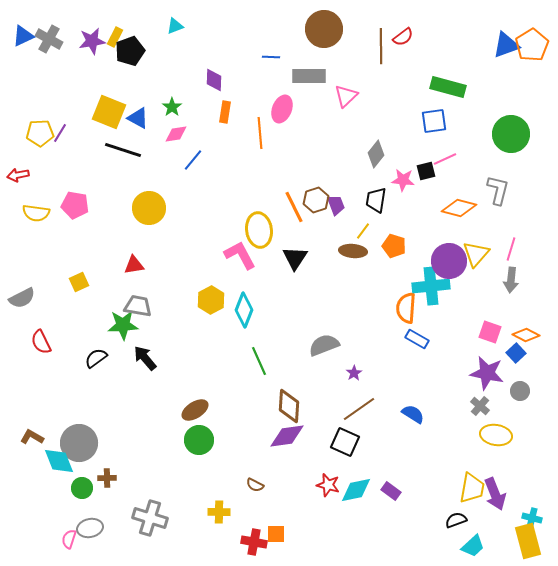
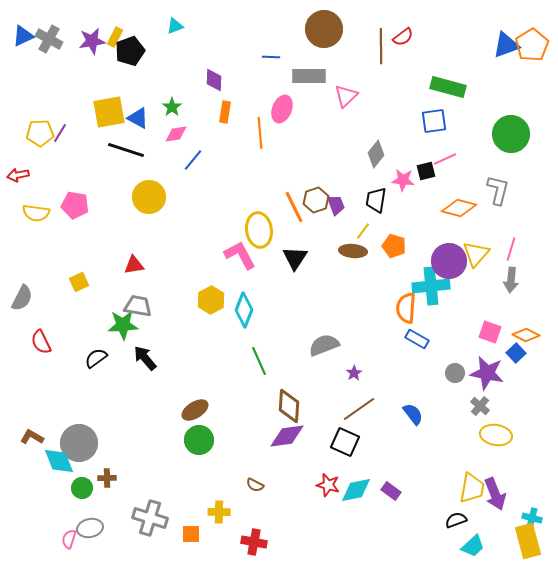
yellow square at (109, 112): rotated 32 degrees counterclockwise
black line at (123, 150): moved 3 px right
yellow circle at (149, 208): moved 11 px up
gray semicircle at (22, 298): rotated 36 degrees counterclockwise
gray circle at (520, 391): moved 65 px left, 18 px up
blue semicircle at (413, 414): rotated 20 degrees clockwise
orange square at (276, 534): moved 85 px left
